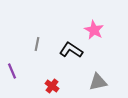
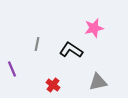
pink star: moved 2 px up; rotated 30 degrees clockwise
purple line: moved 2 px up
red cross: moved 1 px right, 1 px up
